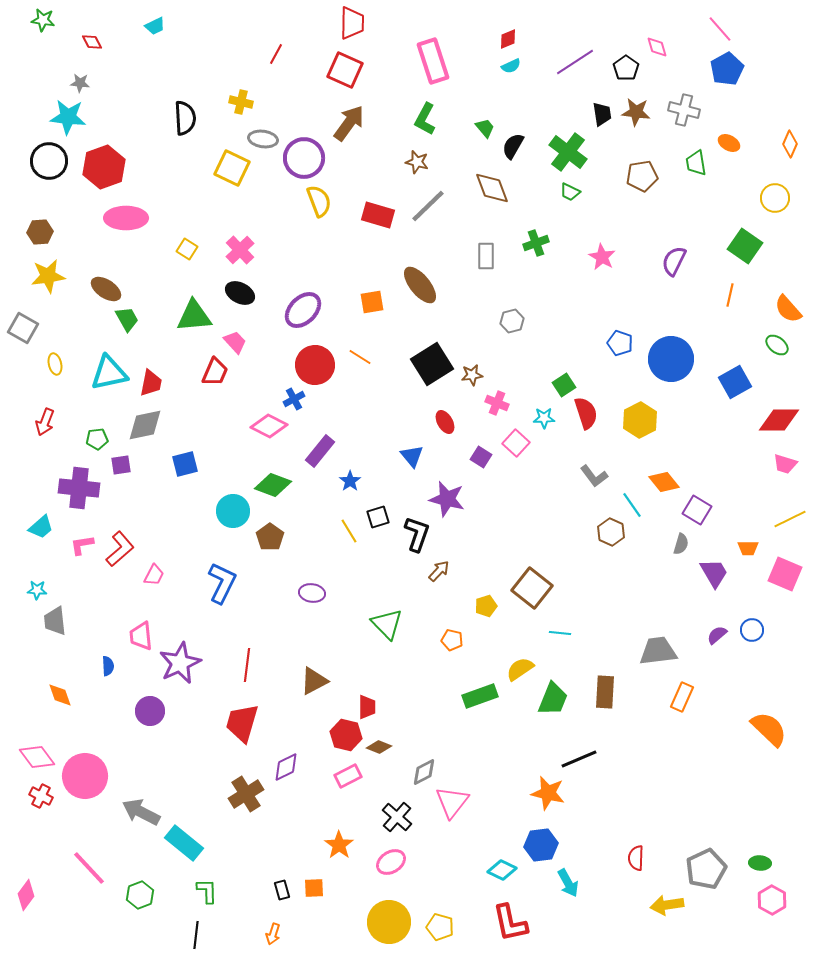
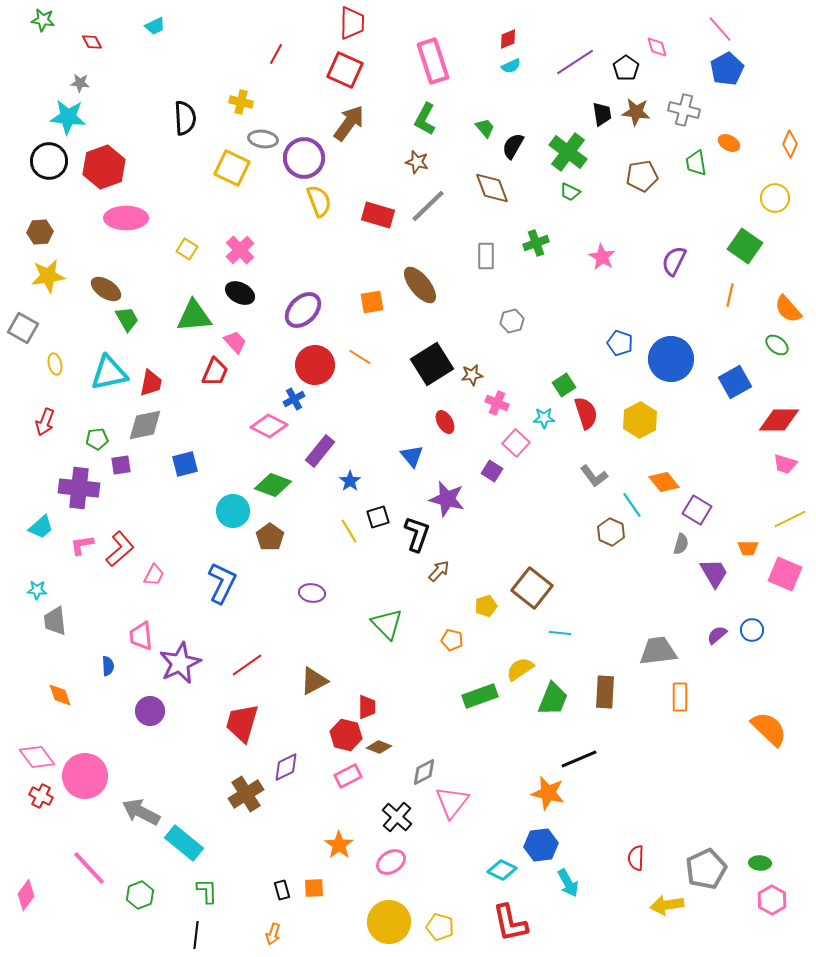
purple square at (481, 457): moved 11 px right, 14 px down
red line at (247, 665): rotated 48 degrees clockwise
orange rectangle at (682, 697): moved 2 px left; rotated 24 degrees counterclockwise
